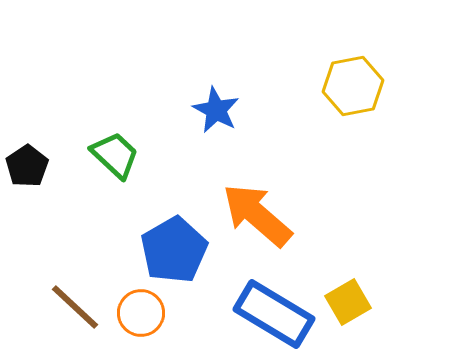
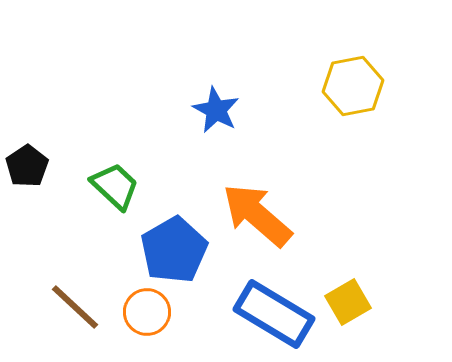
green trapezoid: moved 31 px down
orange circle: moved 6 px right, 1 px up
